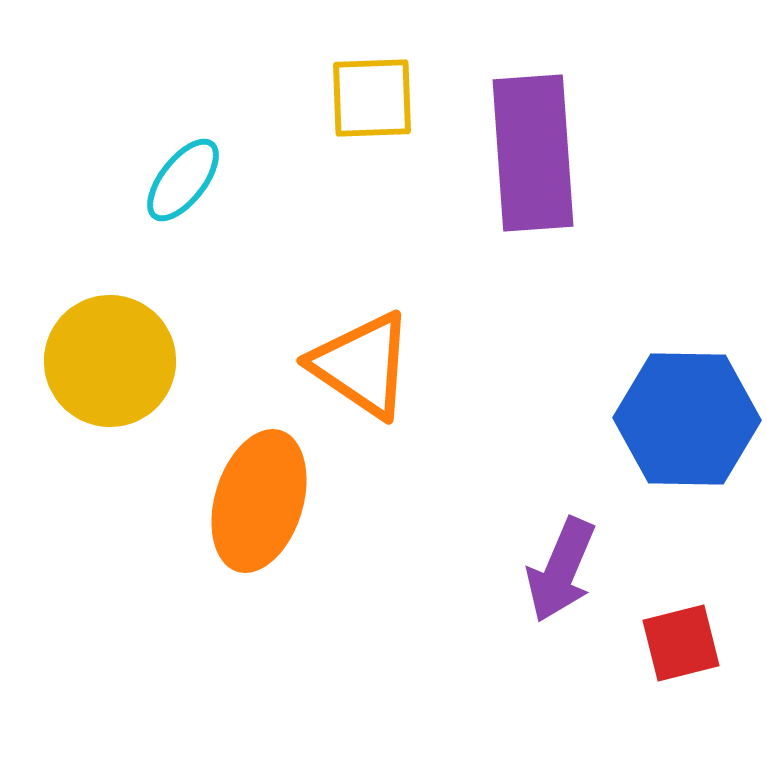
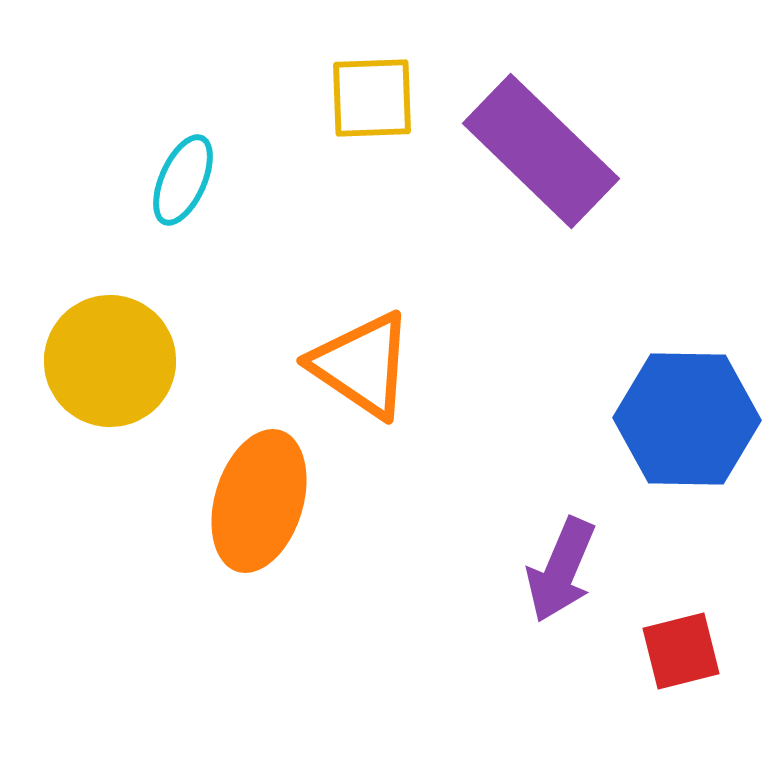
purple rectangle: moved 8 px right, 2 px up; rotated 42 degrees counterclockwise
cyan ellipse: rotated 14 degrees counterclockwise
red square: moved 8 px down
